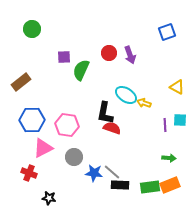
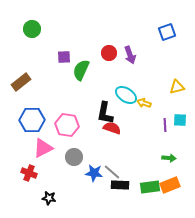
yellow triangle: rotated 42 degrees counterclockwise
